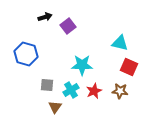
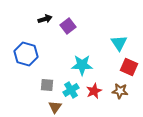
black arrow: moved 2 px down
cyan triangle: moved 1 px left; rotated 42 degrees clockwise
